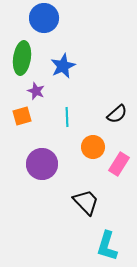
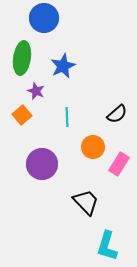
orange square: moved 1 px up; rotated 24 degrees counterclockwise
